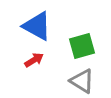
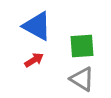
green square: rotated 12 degrees clockwise
gray triangle: moved 2 px up
